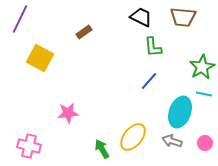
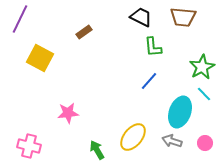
cyan line: rotated 35 degrees clockwise
green arrow: moved 5 px left, 1 px down
